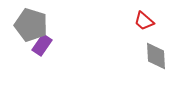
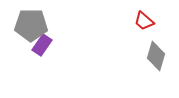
gray pentagon: rotated 16 degrees counterclockwise
gray diamond: rotated 20 degrees clockwise
